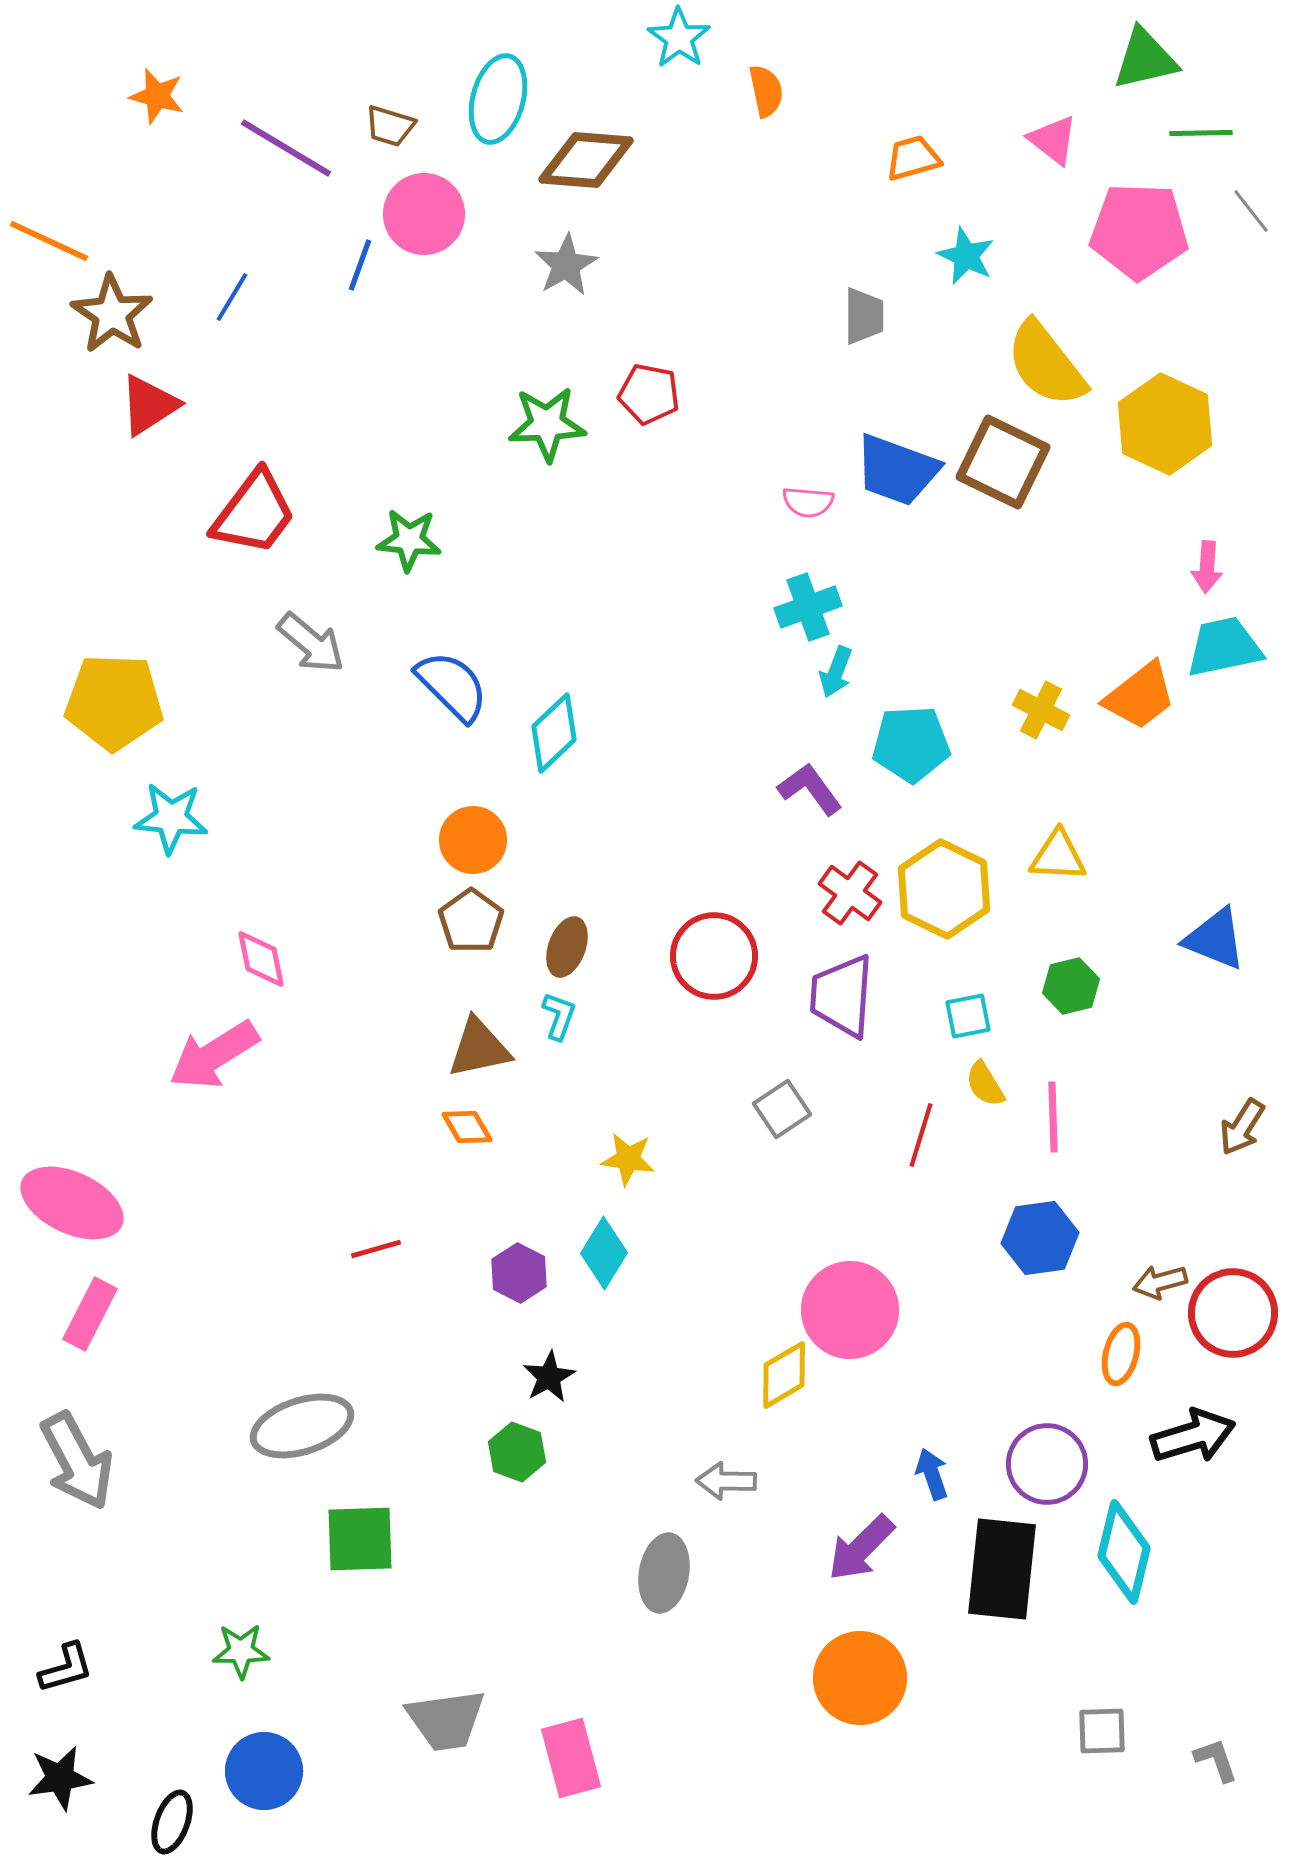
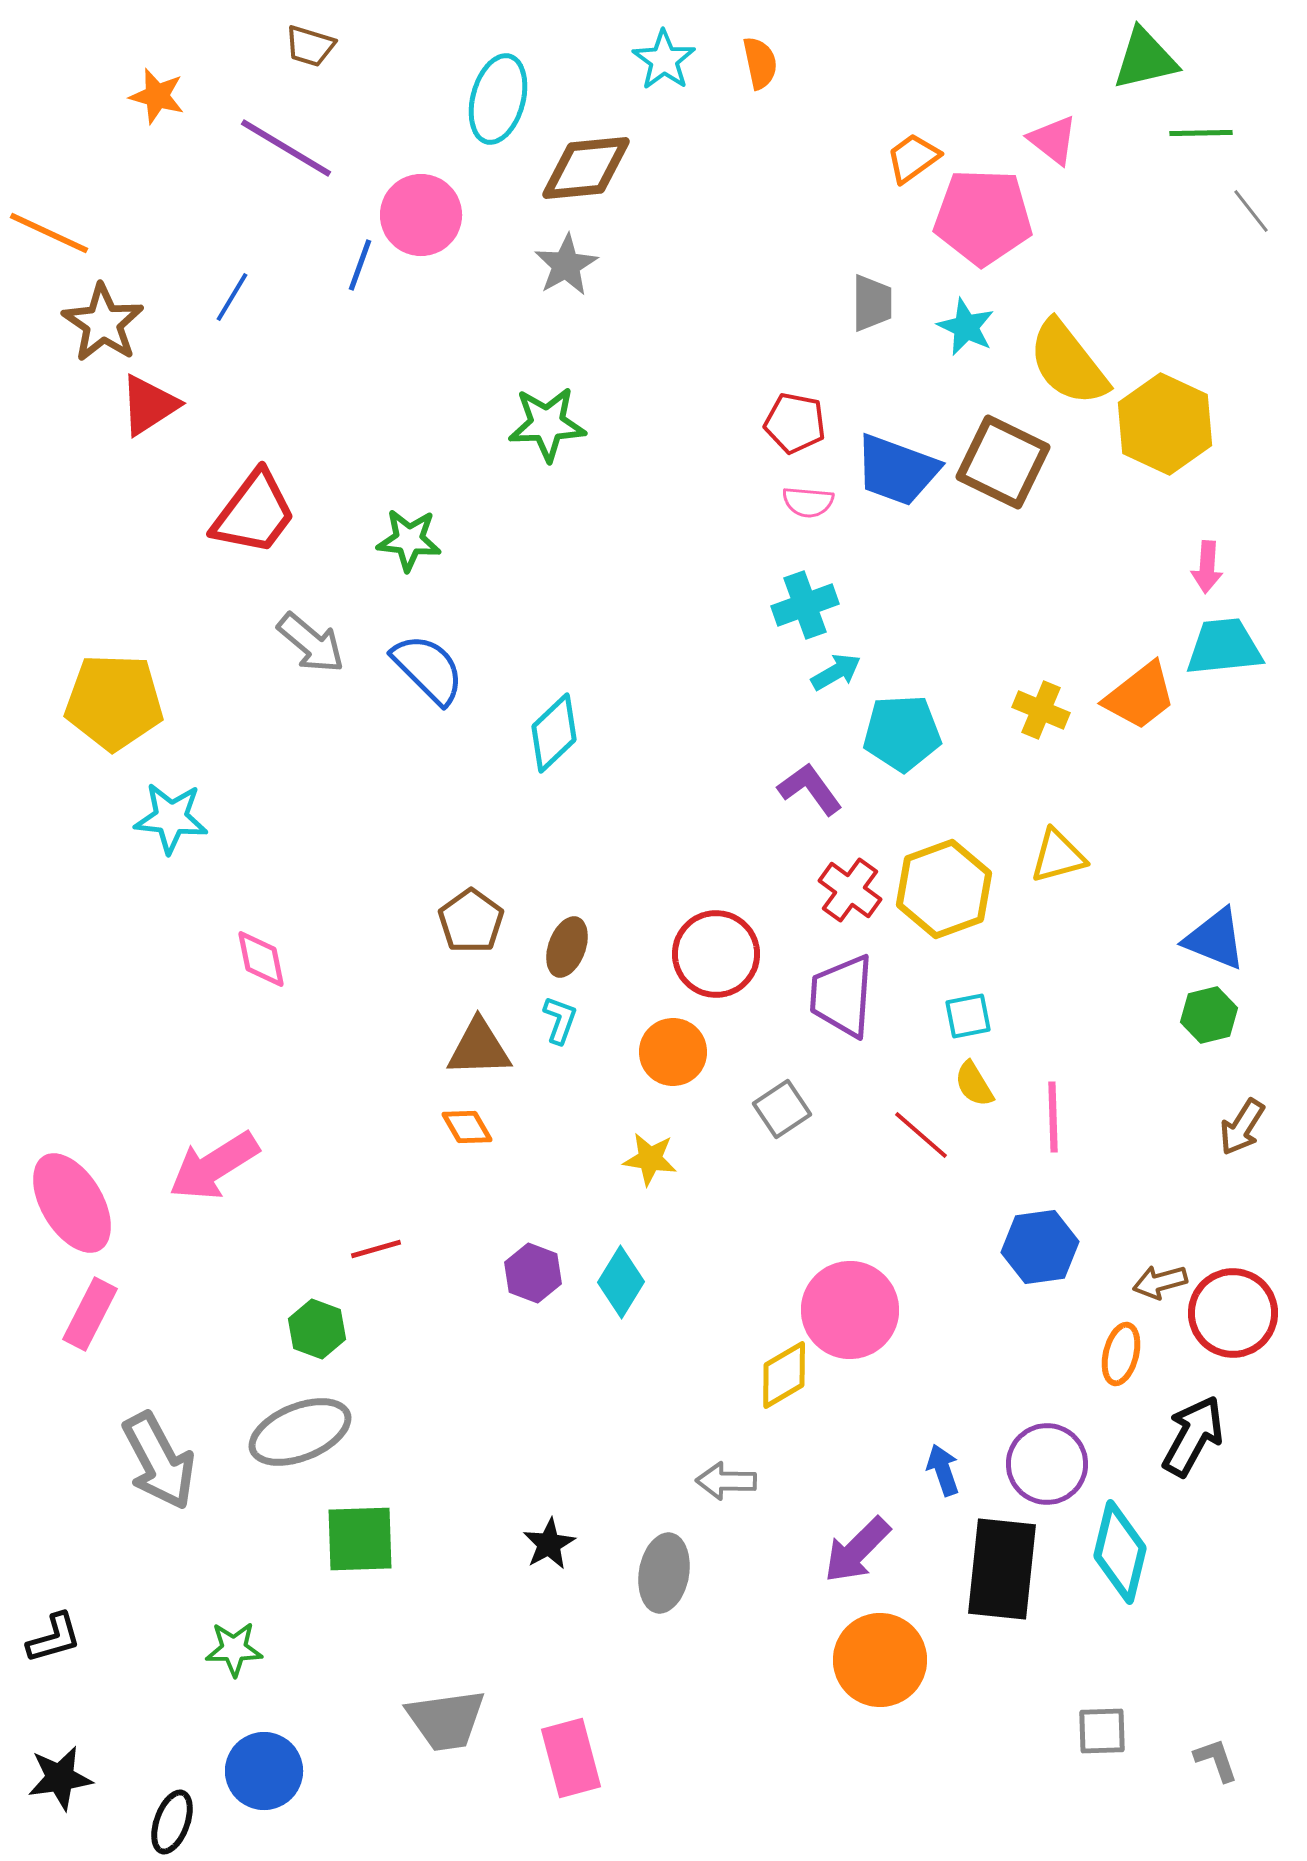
cyan star at (679, 38): moved 15 px left, 22 px down
orange semicircle at (766, 91): moved 6 px left, 28 px up
brown trapezoid at (390, 126): moved 80 px left, 80 px up
orange trapezoid at (913, 158): rotated 20 degrees counterclockwise
brown diamond at (586, 160): moved 8 px down; rotated 10 degrees counterclockwise
pink circle at (424, 214): moved 3 px left, 1 px down
pink pentagon at (1139, 231): moved 156 px left, 14 px up
orange line at (49, 241): moved 8 px up
cyan star at (966, 256): moved 71 px down
brown star at (112, 314): moved 9 px left, 9 px down
gray trapezoid at (864, 316): moved 8 px right, 13 px up
yellow semicircle at (1046, 364): moved 22 px right, 1 px up
red pentagon at (649, 394): moved 146 px right, 29 px down
cyan cross at (808, 607): moved 3 px left, 2 px up
cyan trapezoid at (1224, 647): rotated 6 degrees clockwise
cyan arrow at (836, 672): rotated 141 degrees counterclockwise
blue semicircle at (452, 686): moved 24 px left, 17 px up
yellow cross at (1041, 710): rotated 4 degrees counterclockwise
cyan pentagon at (911, 744): moved 9 px left, 11 px up
orange circle at (473, 840): moved 200 px right, 212 px down
yellow triangle at (1058, 856): rotated 18 degrees counterclockwise
yellow hexagon at (944, 889): rotated 14 degrees clockwise
red cross at (850, 893): moved 3 px up
red circle at (714, 956): moved 2 px right, 2 px up
green hexagon at (1071, 986): moved 138 px right, 29 px down
cyan L-shape at (559, 1016): moved 1 px right, 4 px down
brown triangle at (479, 1048): rotated 10 degrees clockwise
pink arrow at (214, 1055): moved 111 px down
yellow semicircle at (985, 1084): moved 11 px left
red line at (921, 1135): rotated 66 degrees counterclockwise
yellow star at (628, 1159): moved 22 px right
pink ellipse at (72, 1203): rotated 34 degrees clockwise
blue hexagon at (1040, 1238): moved 9 px down
cyan diamond at (604, 1253): moved 17 px right, 29 px down
purple hexagon at (519, 1273): moved 14 px right; rotated 6 degrees counterclockwise
black star at (549, 1377): moved 167 px down
gray ellipse at (302, 1426): moved 2 px left, 6 px down; rotated 4 degrees counterclockwise
black arrow at (1193, 1436): rotated 44 degrees counterclockwise
green hexagon at (517, 1452): moved 200 px left, 123 px up
gray arrow at (77, 1461): moved 82 px right
blue arrow at (932, 1474): moved 11 px right, 4 px up
purple arrow at (861, 1548): moved 4 px left, 2 px down
cyan diamond at (1124, 1552): moved 4 px left
green star at (241, 1651): moved 7 px left, 2 px up
black L-shape at (66, 1668): moved 12 px left, 30 px up
orange circle at (860, 1678): moved 20 px right, 18 px up
